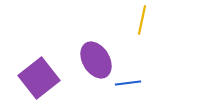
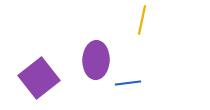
purple ellipse: rotated 33 degrees clockwise
